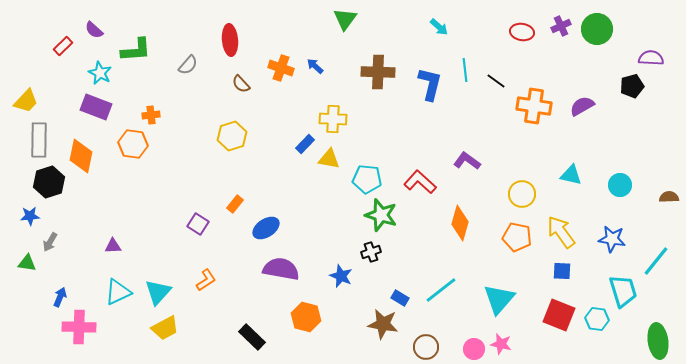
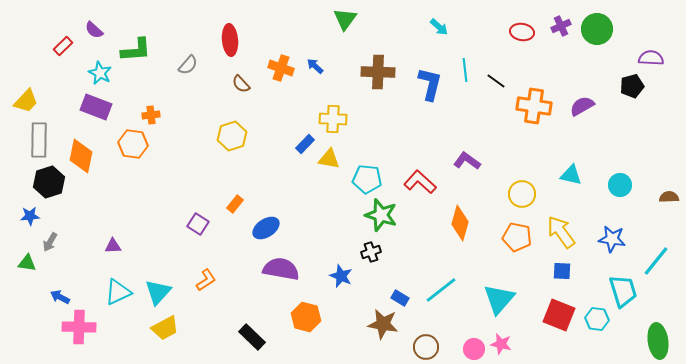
blue arrow at (60, 297): rotated 84 degrees counterclockwise
